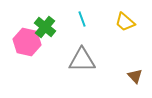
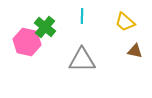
cyan line: moved 3 px up; rotated 21 degrees clockwise
brown triangle: moved 25 px up; rotated 35 degrees counterclockwise
